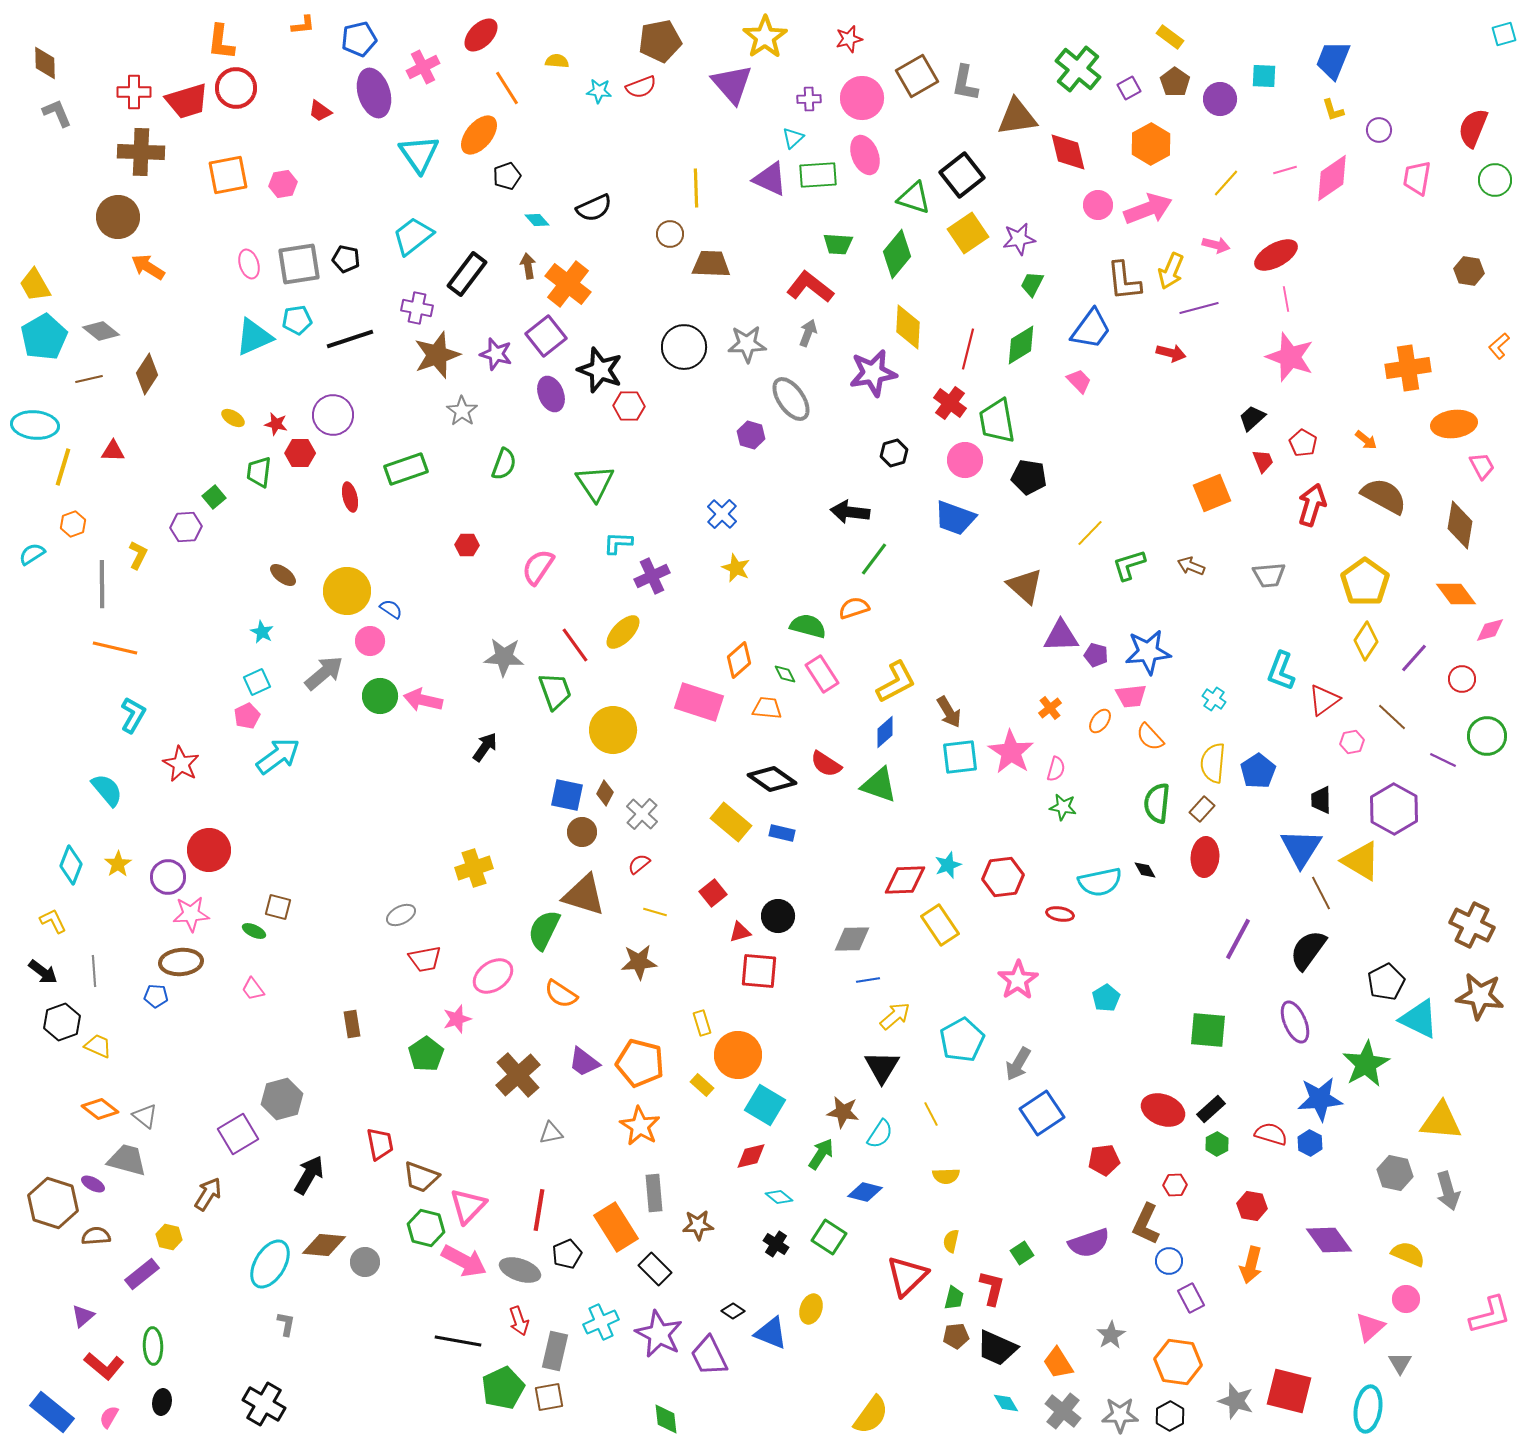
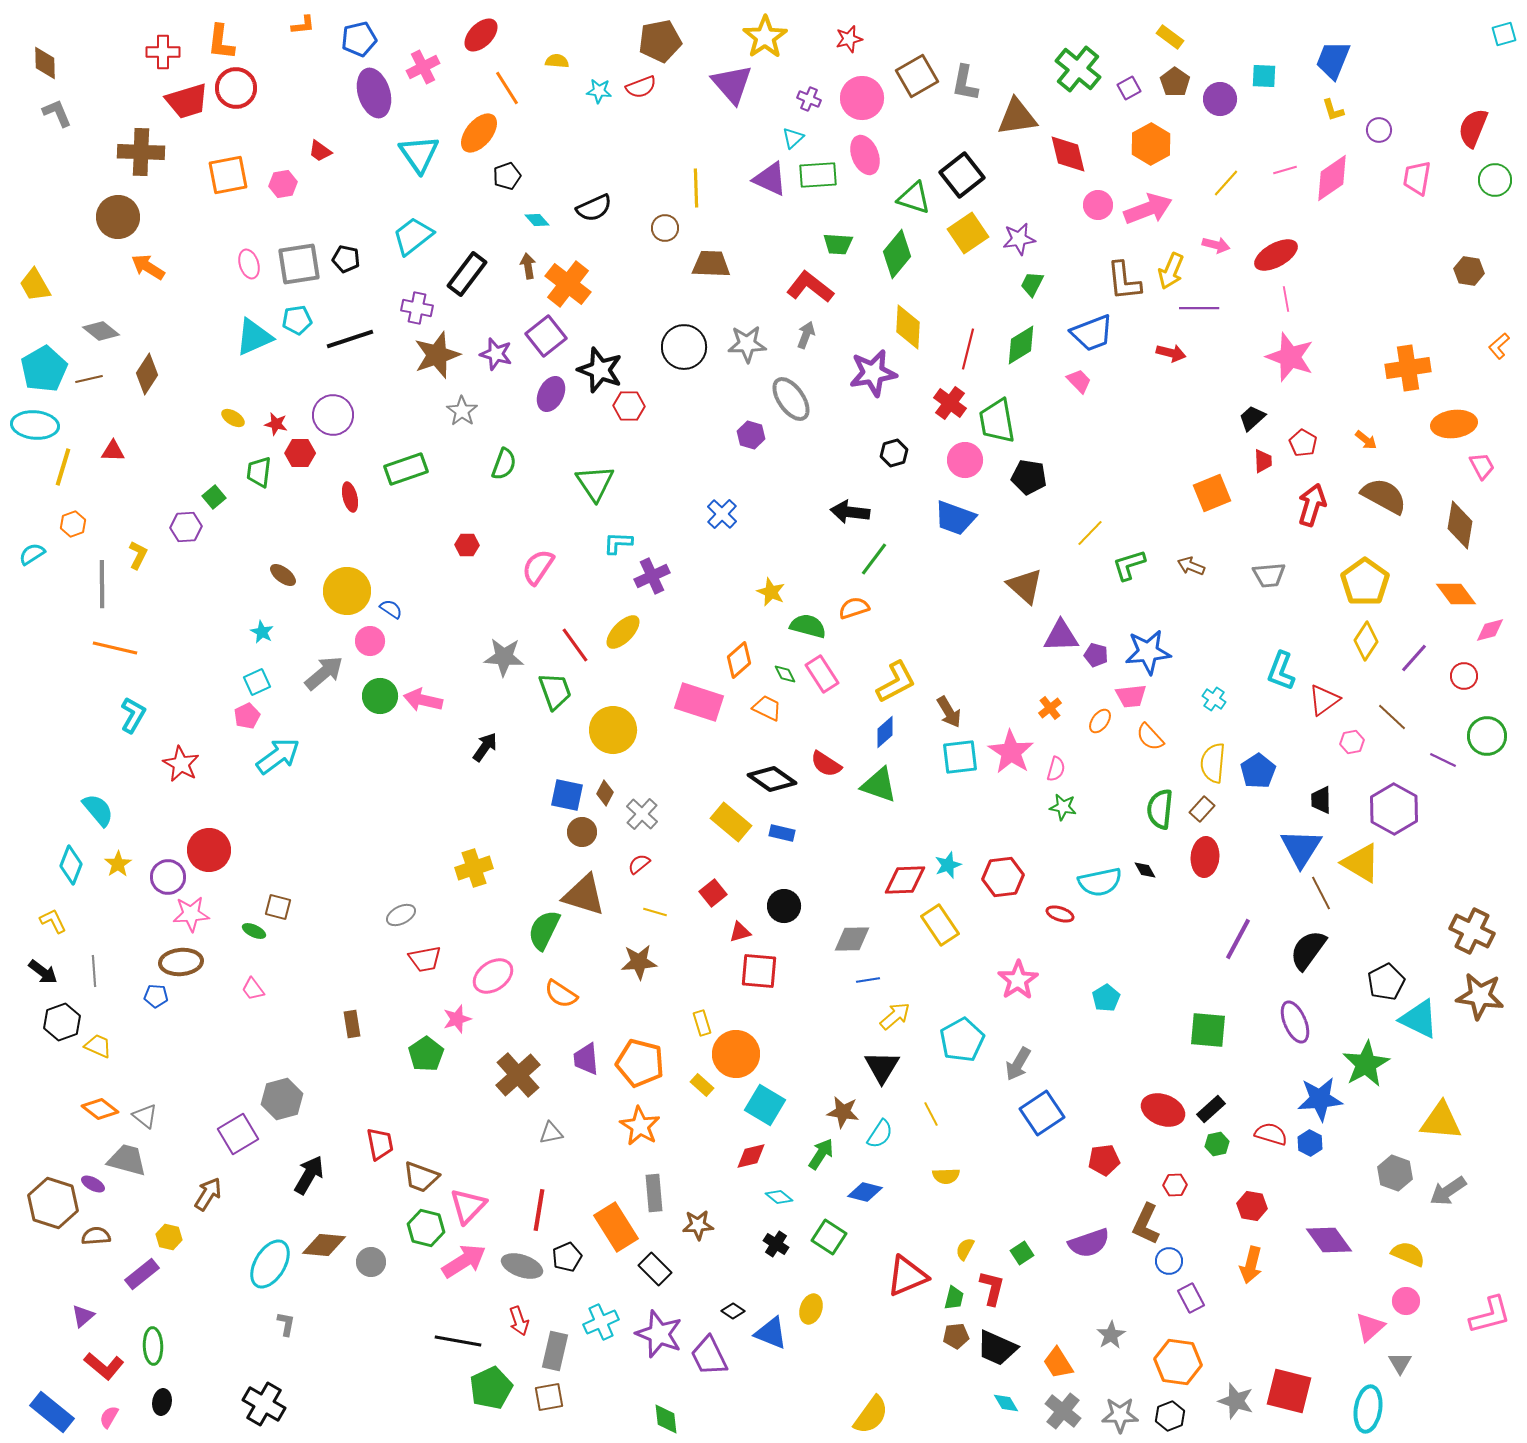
red cross at (134, 92): moved 29 px right, 40 px up
purple cross at (809, 99): rotated 25 degrees clockwise
red trapezoid at (320, 111): moved 40 px down
orange ellipse at (479, 135): moved 2 px up
red diamond at (1068, 152): moved 2 px down
brown circle at (670, 234): moved 5 px left, 6 px up
purple line at (1199, 308): rotated 15 degrees clockwise
blue trapezoid at (1091, 329): moved 1 px right, 4 px down; rotated 33 degrees clockwise
gray arrow at (808, 333): moved 2 px left, 2 px down
cyan pentagon at (44, 337): moved 32 px down
purple ellipse at (551, 394): rotated 48 degrees clockwise
red trapezoid at (1263, 461): rotated 20 degrees clockwise
yellow star at (736, 568): moved 35 px right, 24 px down
red circle at (1462, 679): moved 2 px right, 3 px up
orange trapezoid at (767, 708): rotated 20 degrees clockwise
cyan semicircle at (107, 790): moved 9 px left, 20 px down
green semicircle at (1157, 803): moved 3 px right, 6 px down
yellow triangle at (1361, 861): moved 2 px down
red ellipse at (1060, 914): rotated 8 degrees clockwise
black circle at (778, 916): moved 6 px right, 10 px up
brown cross at (1472, 925): moved 6 px down
orange circle at (738, 1055): moved 2 px left, 1 px up
purple trapezoid at (584, 1062): moved 2 px right, 3 px up; rotated 48 degrees clockwise
green hexagon at (1217, 1144): rotated 15 degrees clockwise
gray hexagon at (1395, 1173): rotated 8 degrees clockwise
gray arrow at (1448, 1191): rotated 72 degrees clockwise
yellow semicircle at (951, 1241): moved 14 px right, 8 px down; rotated 15 degrees clockwise
black pentagon at (567, 1254): moved 3 px down
pink arrow at (464, 1261): rotated 60 degrees counterclockwise
gray circle at (365, 1262): moved 6 px right
gray ellipse at (520, 1270): moved 2 px right, 4 px up
red triangle at (907, 1276): rotated 21 degrees clockwise
pink circle at (1406, 1299): moved 2 px down
purple star at (659, 1334): rotated 6 degrees counterclockwise
green pentagon at (503, 1388): moved 12 px left
black hexagon at (1170, 1416): rotated 8 degrees clockwise
